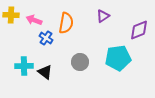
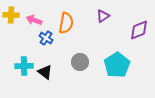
cyan pentagon: moved 1 px left, 7 px down; rotated 25 degrees counterclockwise
